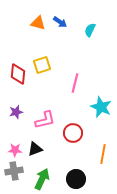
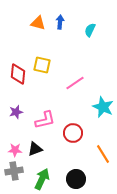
blue arrow: rotated 120 degrees counterclockwise
yellow square: rotated 30 degrees clockwise
pink line: rotated 42 degrees clockwise
cyan star: moved 2 px right
orange line: rotated 42 degrees counterclockwise
